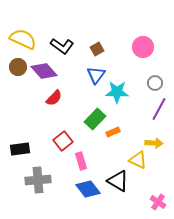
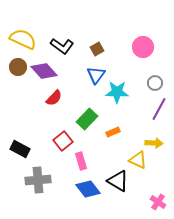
green rectangle: moved 8 px left
black rectangle: rotated 36 degrees clockwise
